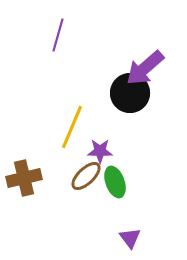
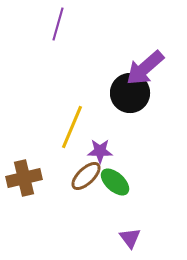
purple line: moved 11 px up
green ellipse: rotated 28 degrees counterclockwise
